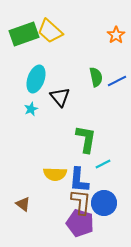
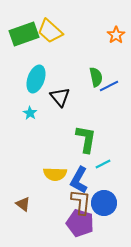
blue line: moved 8 px left, 5 px down
cyan star: moved 1 px left, 4 px down; rotated 16 degrees counterclockwise
blue L-shape: rotated 24 degrees clockwise
